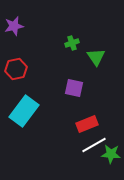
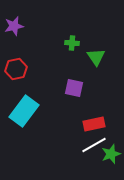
green cross: rotated 24 degrees clockwise
red rectangle: moved 7 px right; rotated 10 degrees clockwise
green star: rotated 24 degrees counterclockwise
